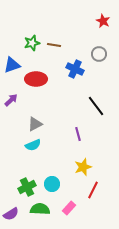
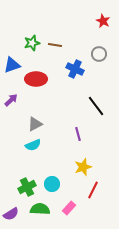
brown line: moved 1 px right
